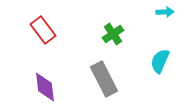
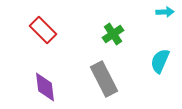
red rectangle: rotated 8 degrees counterclockwise
